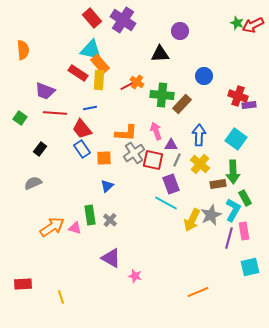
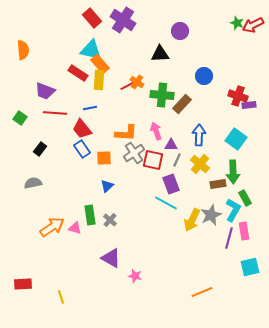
gray semicircle at (33, 183): rotated 12 degrees clockwise
orange line at (198, 292): moved 4 px right
